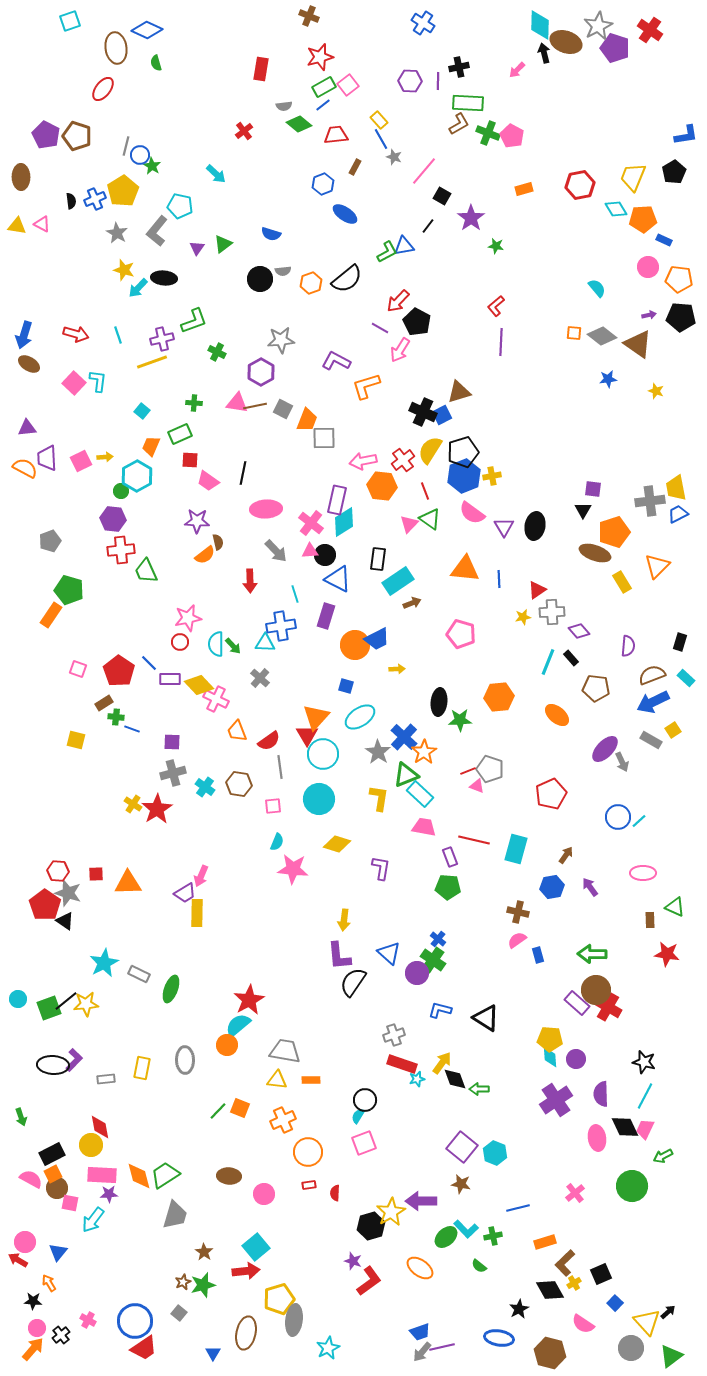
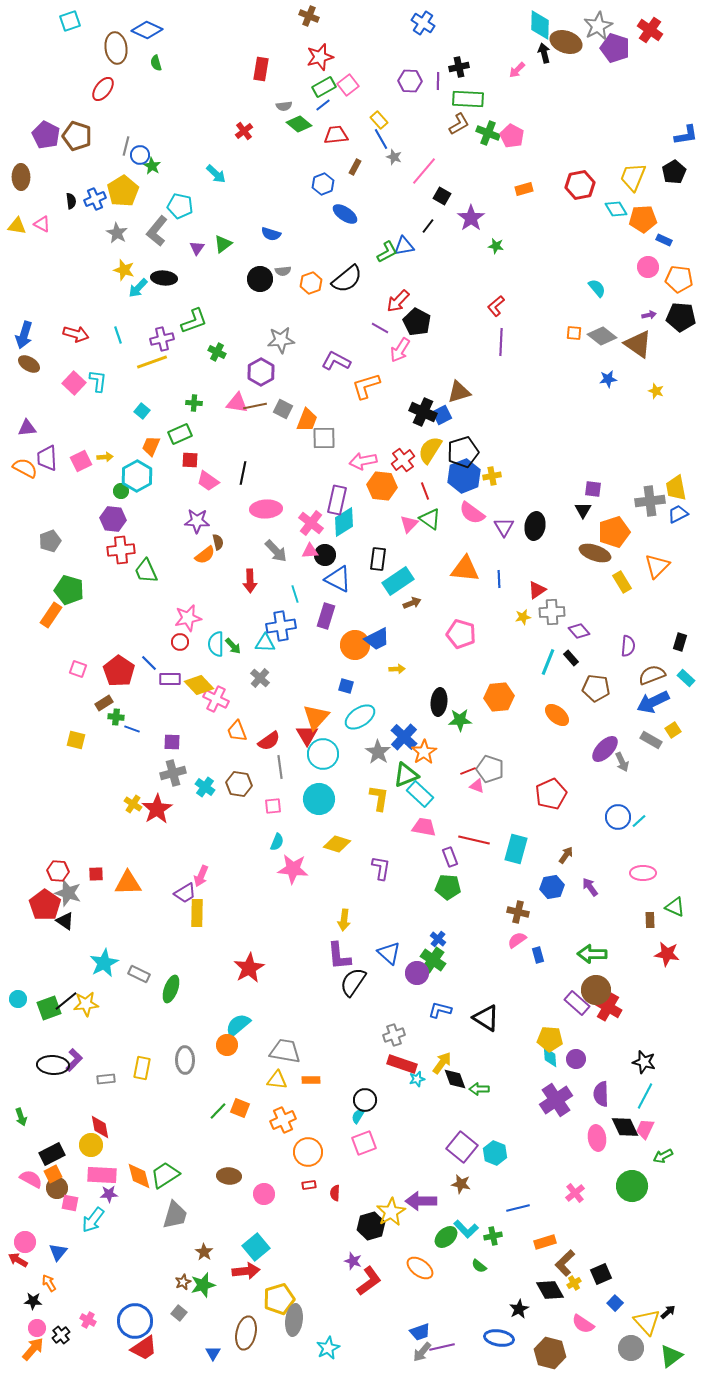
green rectangle at (468, 103): moved 4 px up
red star at (249, 1000): moved 32 px up
